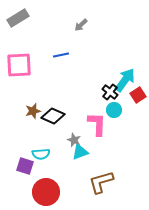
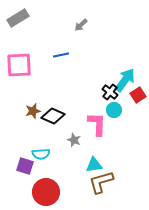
cyan triangle: moved 14 px right, 13 px down; rotated 12 degrees clockwise
